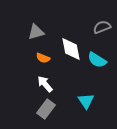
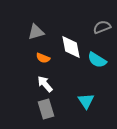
white diamond: moved 2 px up
gray rectangle: rotated 54 degrees counterclockwise
